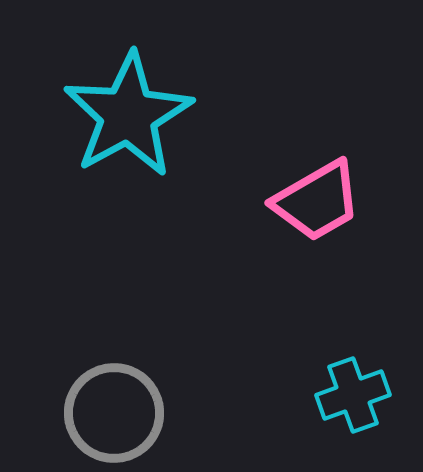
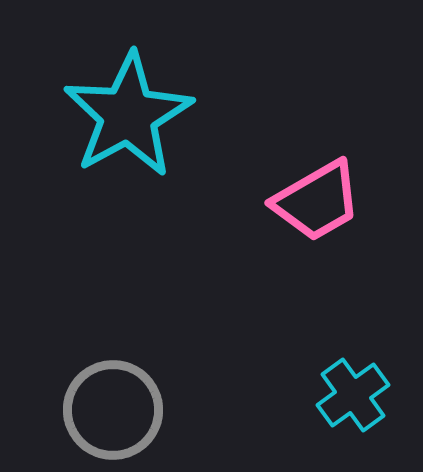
cyan cross: rotated 16 degrees counterclockwise
gray circle: moved 1 px left, 3 px up
